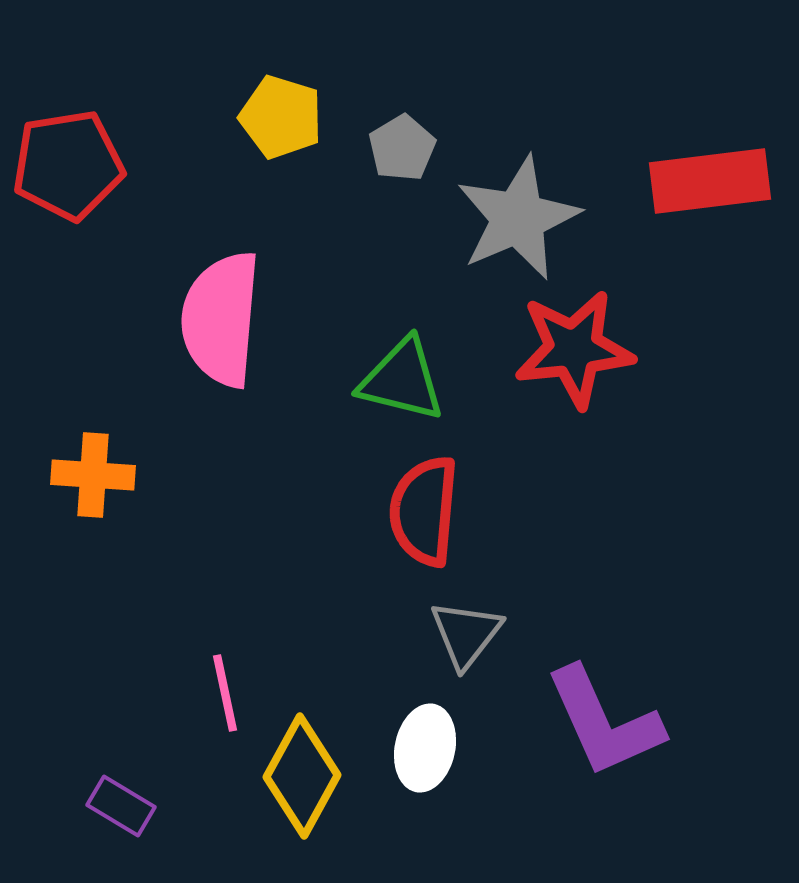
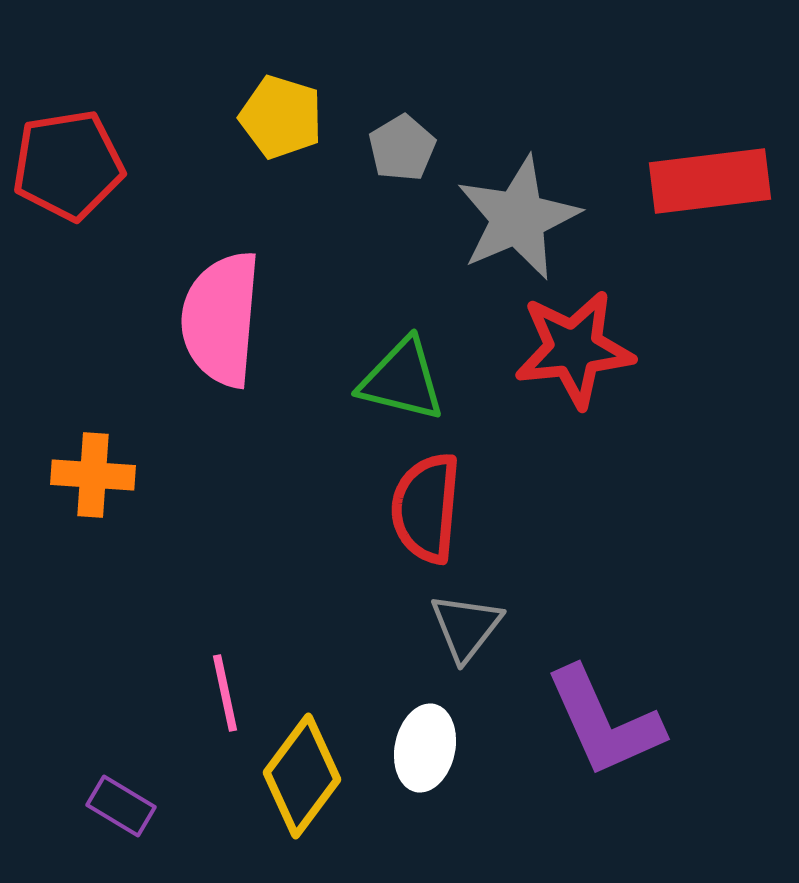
red semicircle: moved 2 px right, 3 px up
gray triangle: moved 7 px up
yellow diamond: rotated 8 degrees clockwise
